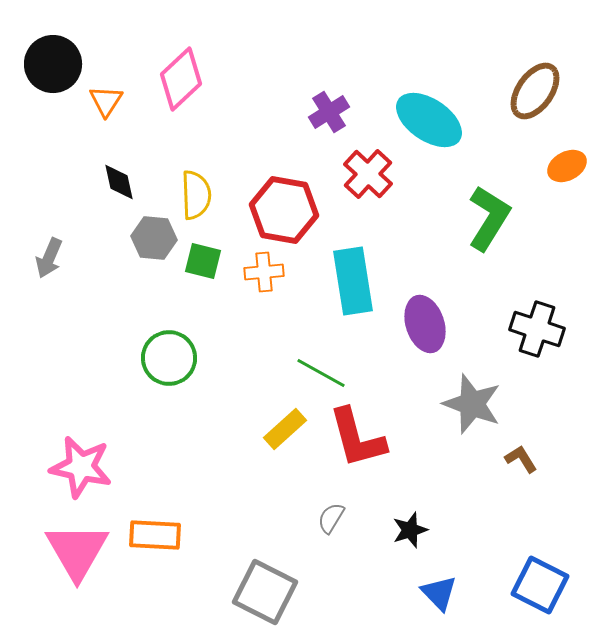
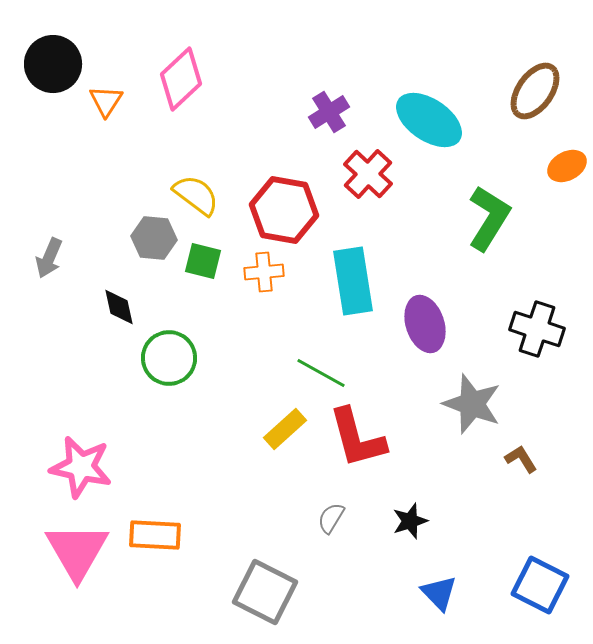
black diamond: moved 125 px down
yellow semicircle: rotated 51 degrees counterclockwise
black star: moved 9 px up
